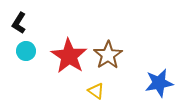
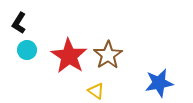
cyan circle: moved 1 px right, 1 px up
